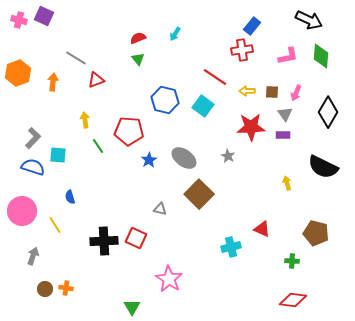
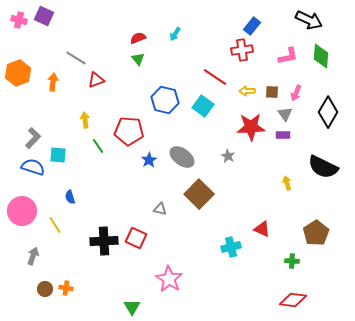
gray ellipse at (184, 158): moved 2 px left, 1 px up
brown pentagon at (316, 233): rotated 25 degrees clockwise
